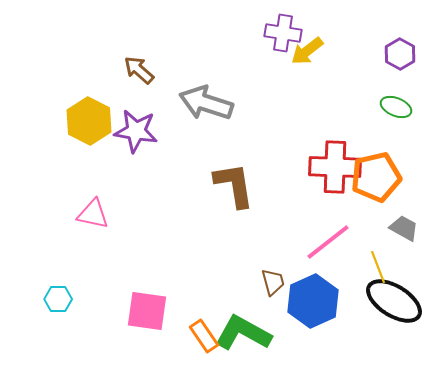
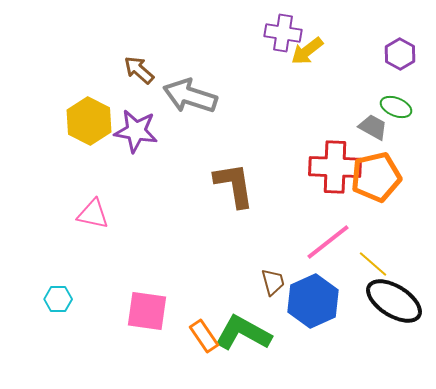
gray arrow: moved 16 px left, 7 px up
gray trapezoid: moved 31 px left, 101 px up
yellow line: moved 5 px left, 3 px up; rotated 28 degrees counterclockwise
